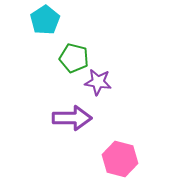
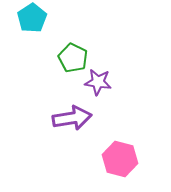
cyan pentagon: moved 13 px left, 2 px up
green pentagon: moved 1 px left; rotated 12 degrees clockwise
purple arrow: rotated 9 degrees counterclockwise
